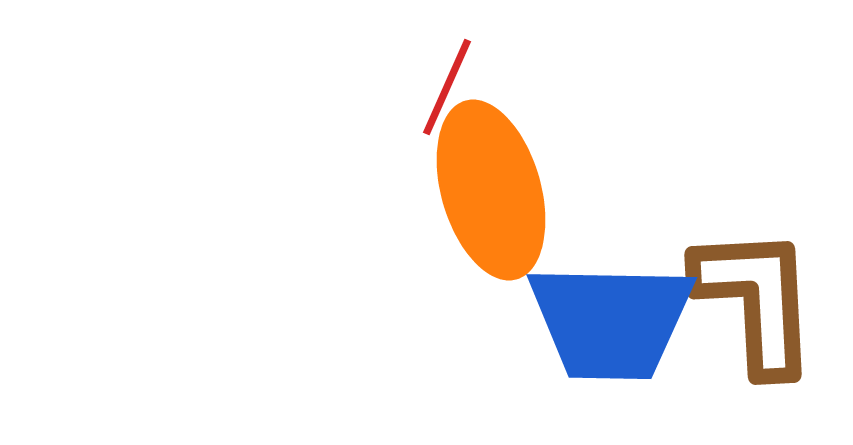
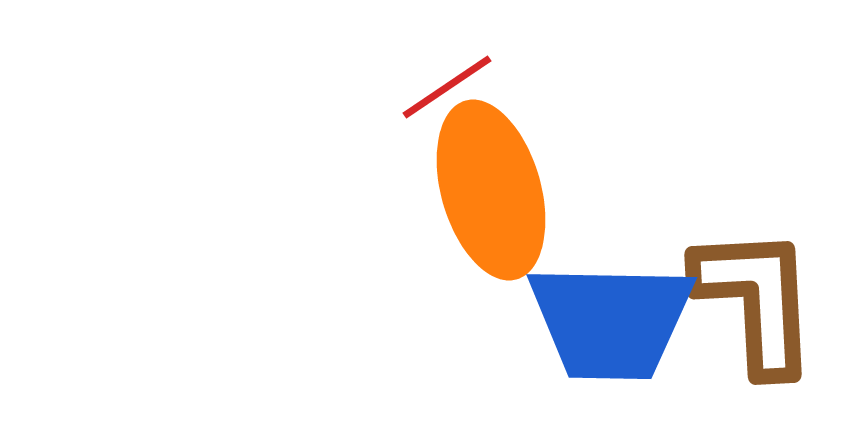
red line: rotated 32 degrees clockwise
